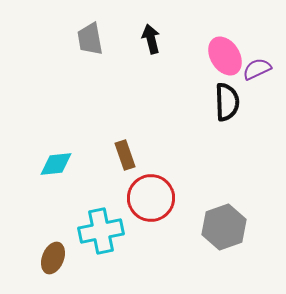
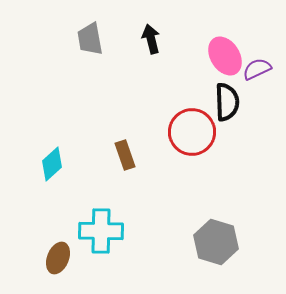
cyan diamond: moved 4 px left; rotated 36 degrees counterclockwise
red circle: moved 41 px right, 66 px up
gray hexagon: moved 8 px left, 15 px down; rotated 24 degrees counterclockwise
cyan cross: rotated 12 degrees clockwise
brown ellipse: moved 5 px right
